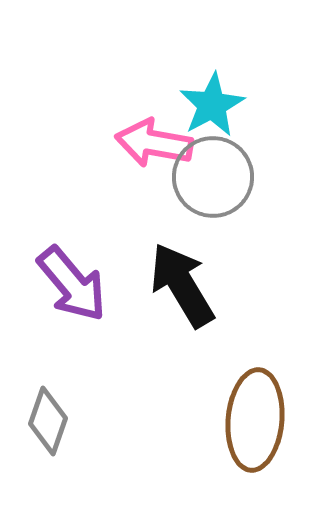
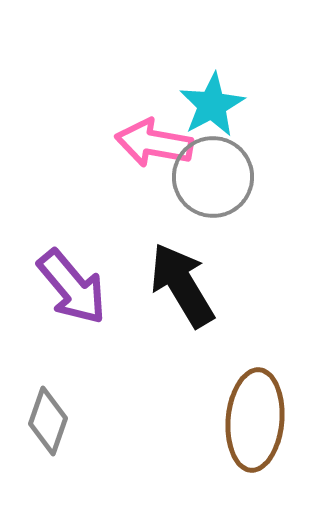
purple arrow: moved 3 px down
